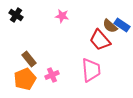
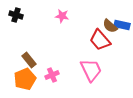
black cross: rotated 16 degrees counterclockwise
blue rectangle: rotated 21 degrees counterclockwise
brown rectangle: moved 1 px down
pink trapezoid: rotated 20 degrees counterclockwise
